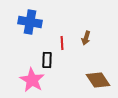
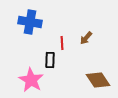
brown arrow: rotated 24 degrees clockwise
black rectangle: moved 3 px right
pink star: moved 1 px left
